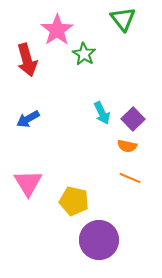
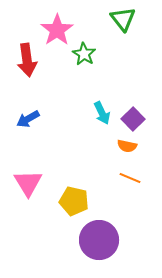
red arrow: rotated 8 degrees clockwise
